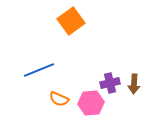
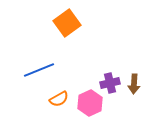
orange square: moved 4 px left, 2 px down
orange semicircle: rotated 54 degrees counterclockwise
pink hexagon: moved 1 px left; rotated 20 degrees counterclockwise
